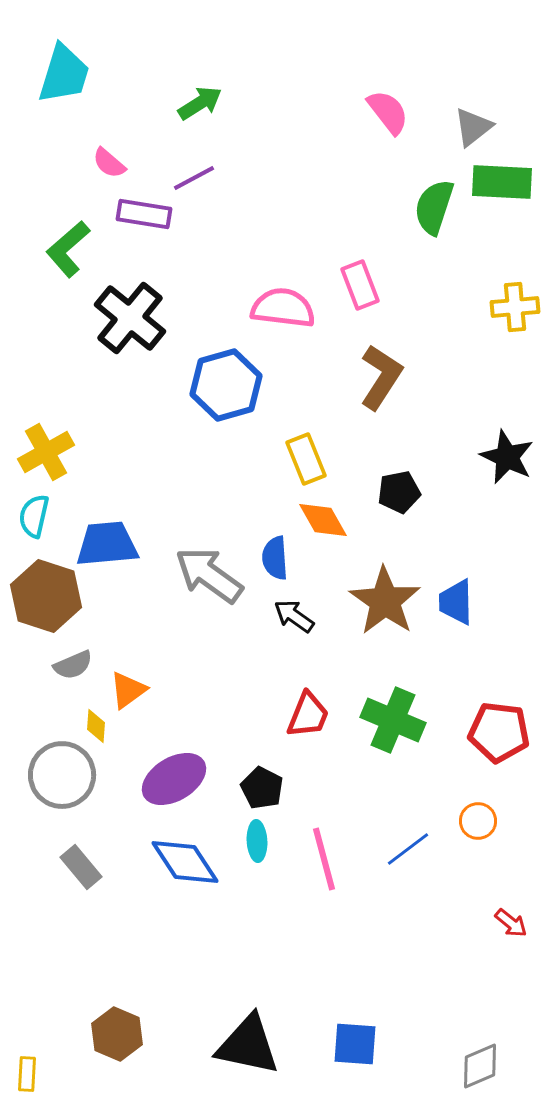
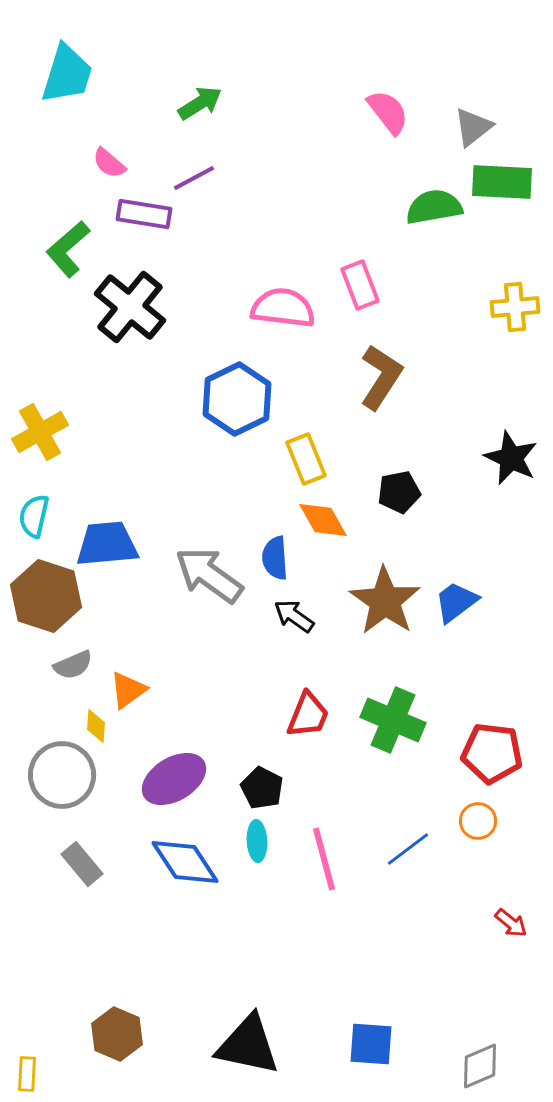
cyan trapezoid at (64, 74): moved 3 px right
green semicircle at (434, 207): rotated 62 degrees clockwise
black cross at (130, 318): moved 11 px up
blue hexagon at (226, 385): moved 11 px right, 14 px down; rotated 10 degrees counterclockwise
yellow cross at (46, 452): moved 6 px left, 20 px up
black star at (507, 457): moved 4 px right, 1 px down
blue trapezoid at (456, 602): rotated 54 degrees clockwise
red pentagon at (499, 732): moved 7 px left, 21 px down
gray rectangle at (81, 867): moved 1 px right, 3 px up
blue square at (355, 1044): moved 16 px right
